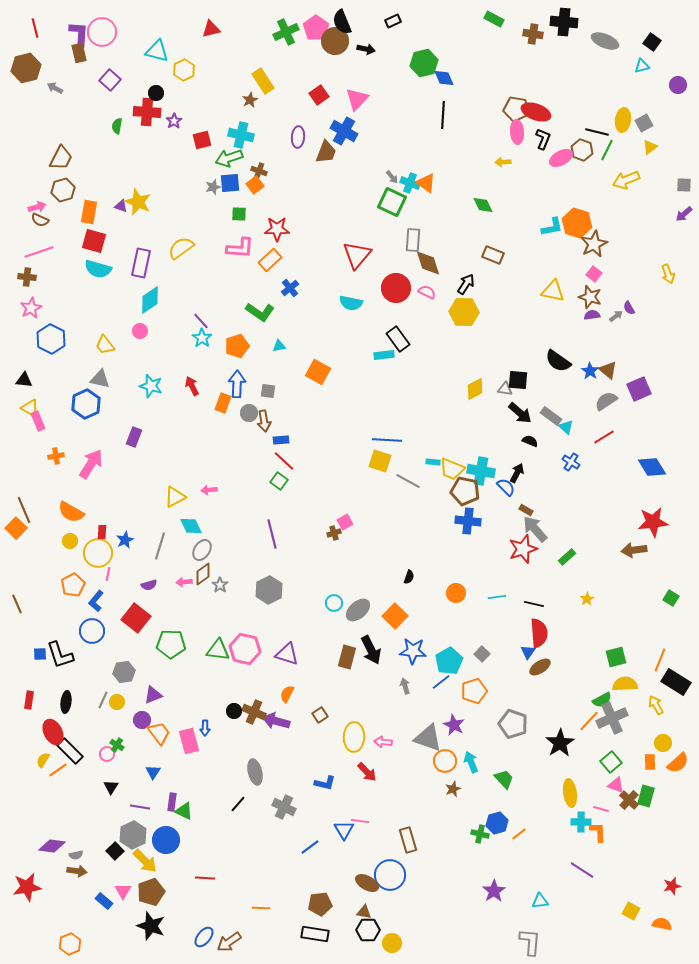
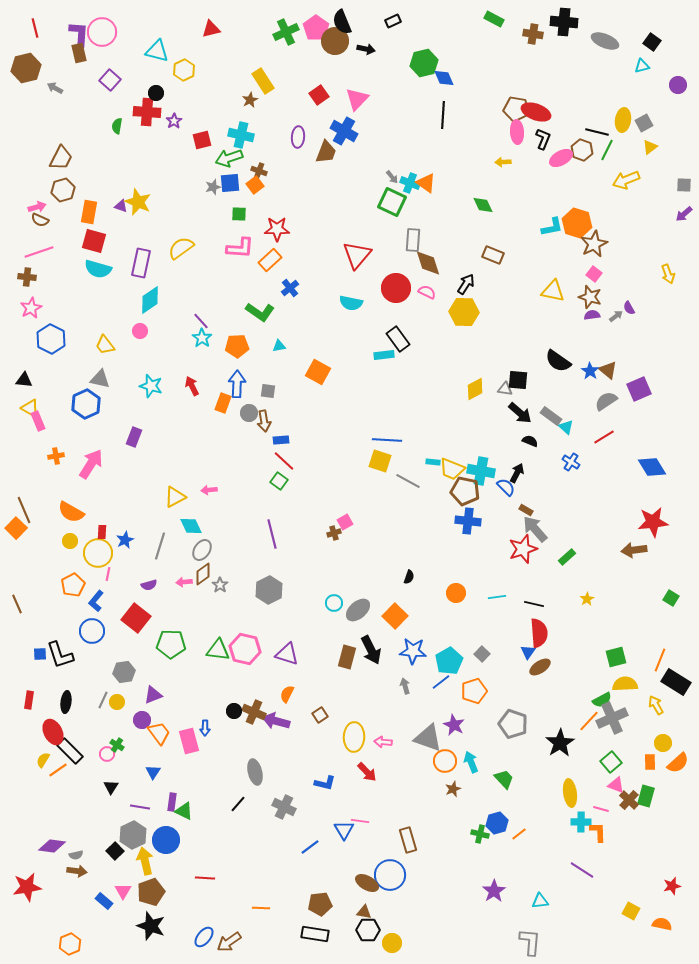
orange pentagon at (237, 346): rotated 15 degrees clockwise
yellow arrow at (145, 861): rotated 148 degrees counterclockwise
